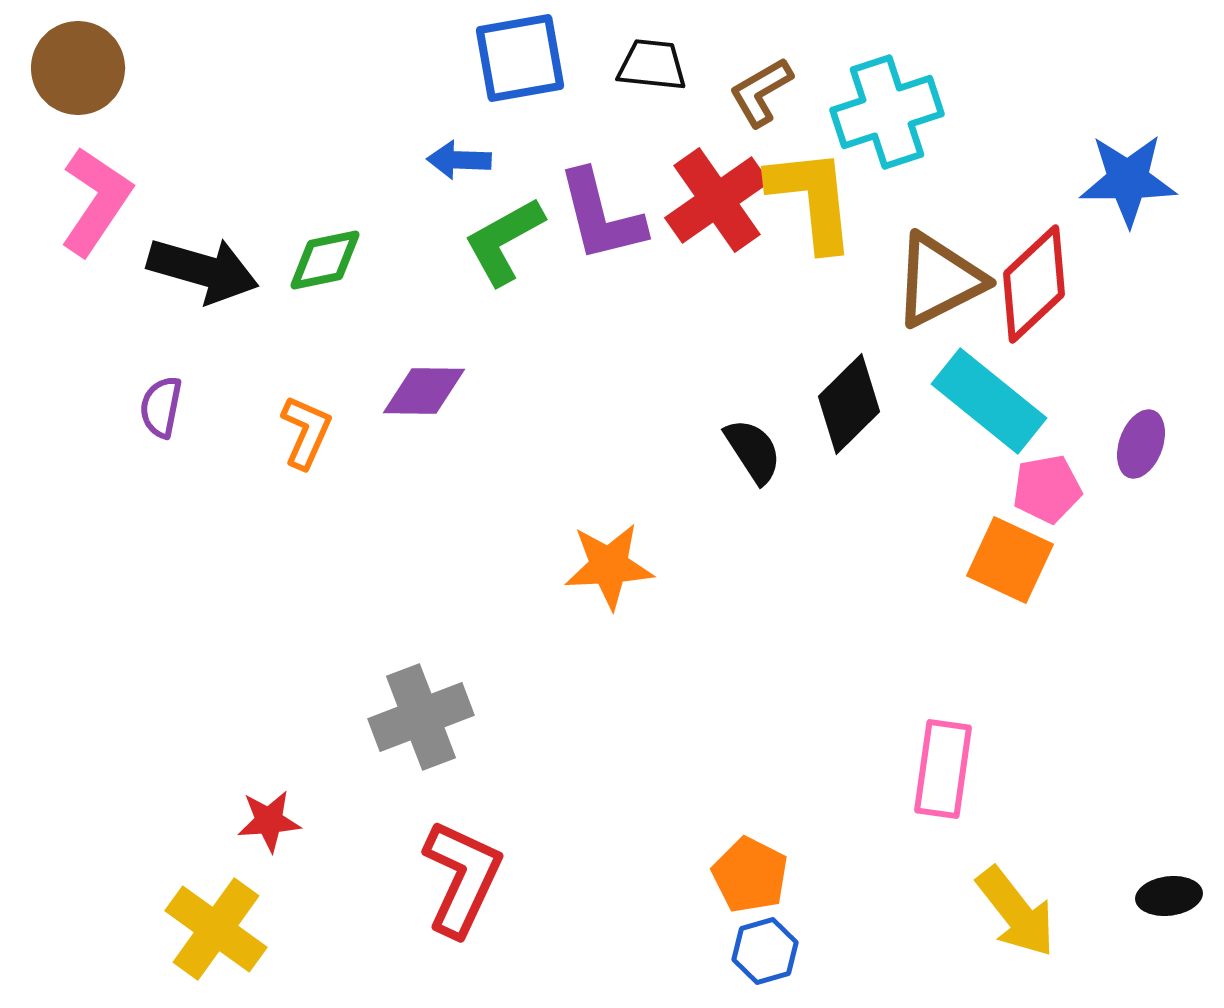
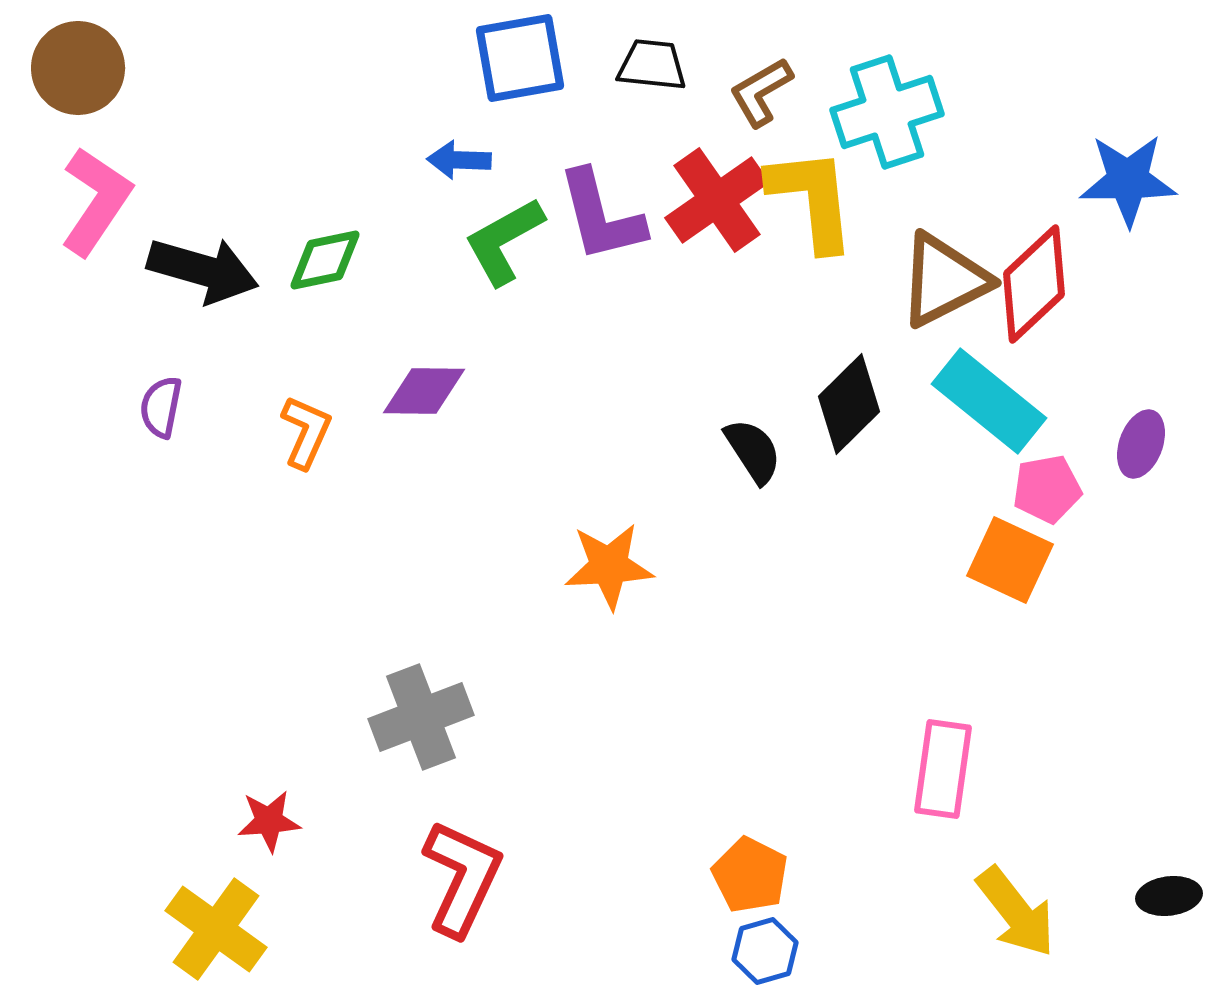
brown triangle: moved 5 px right
